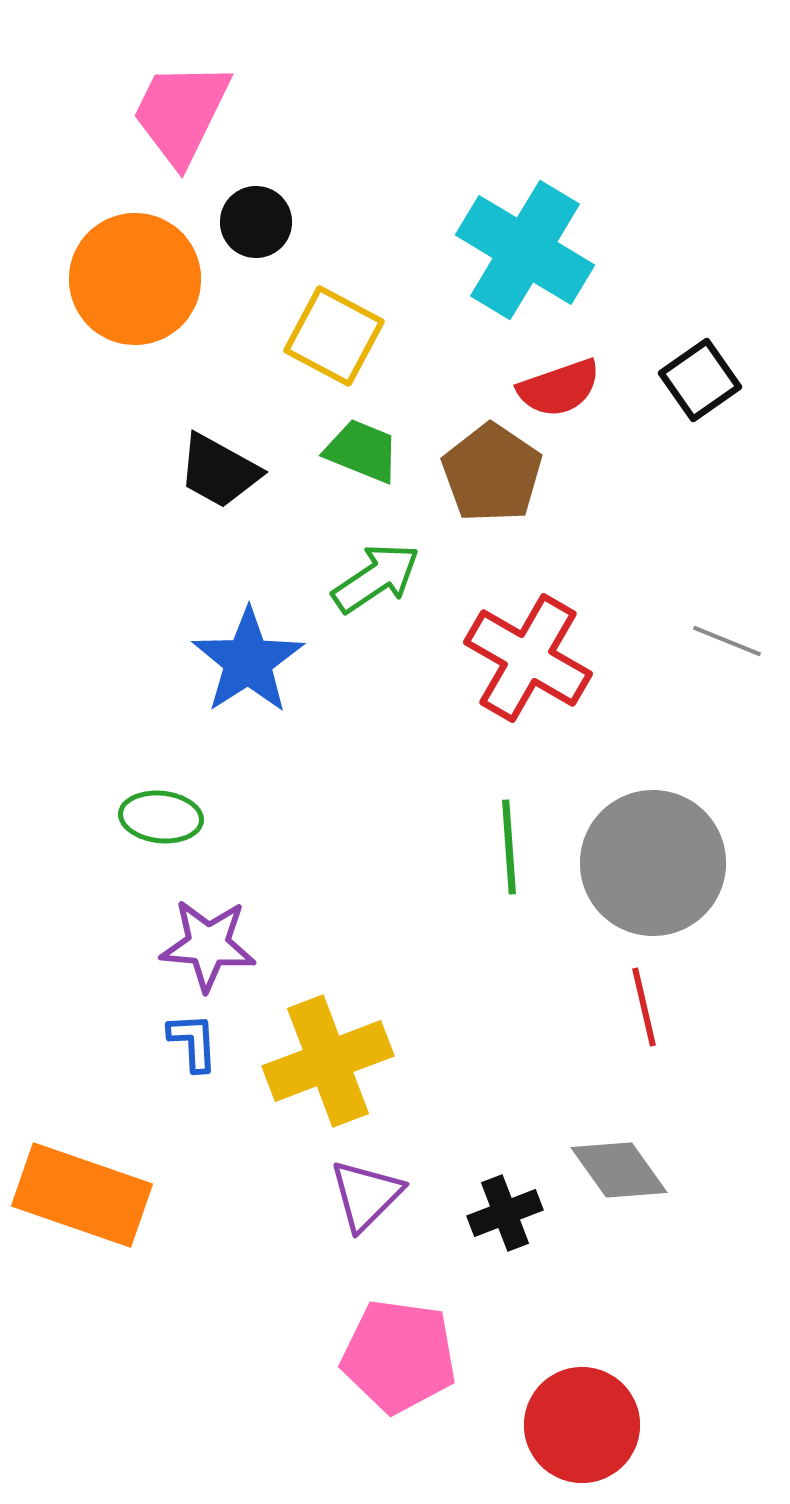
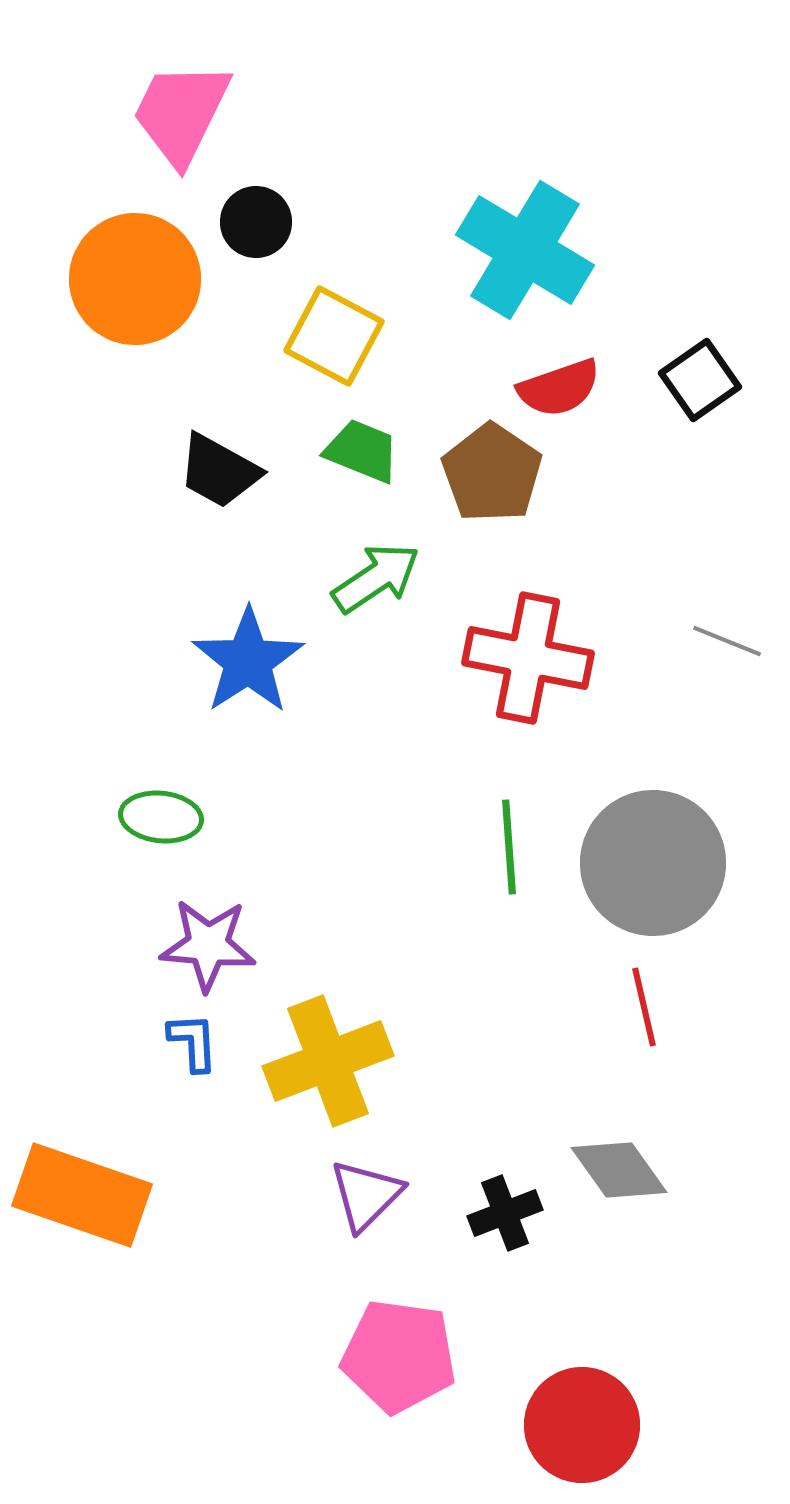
red cross: rotated 19 degrees counterclockwise
